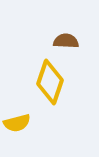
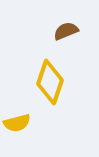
brown semicircle: moved 10 px up; rotated 25 degrees counterclockwise
